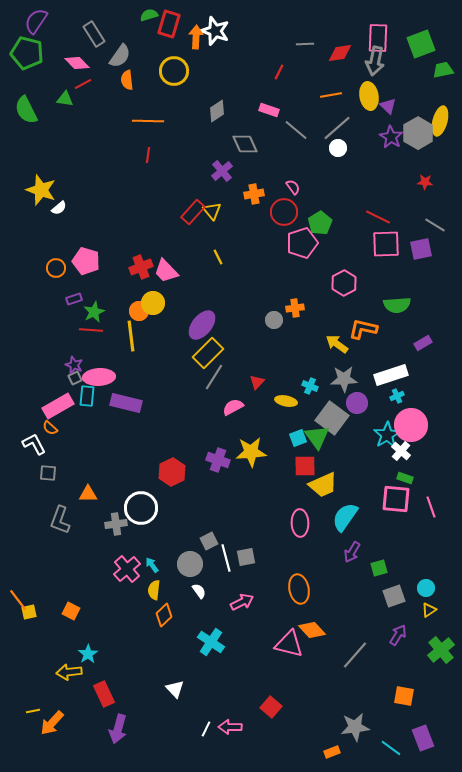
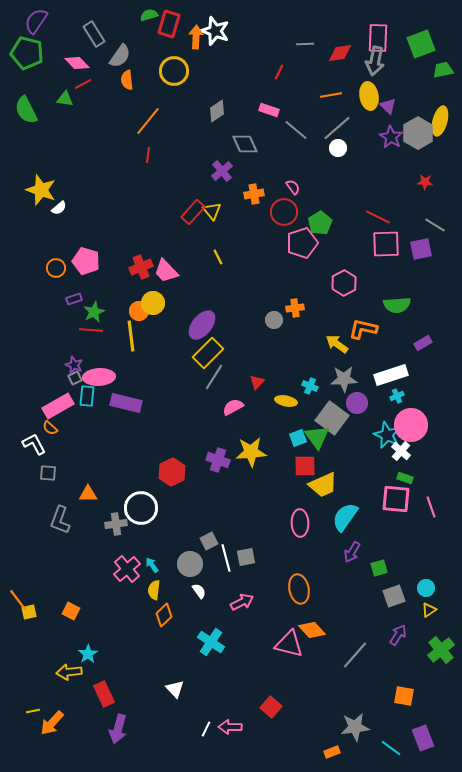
orange line at (148, 121): rotated 52 degrees counterclockwise
cyan star at (387, 435): rotated 16 degrees counterclockwise
